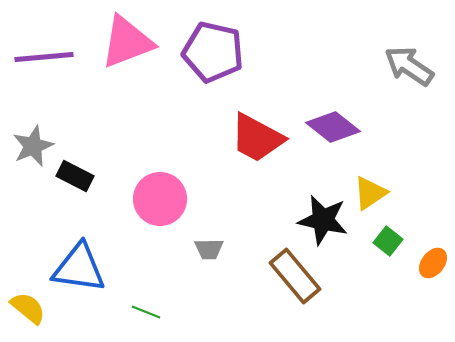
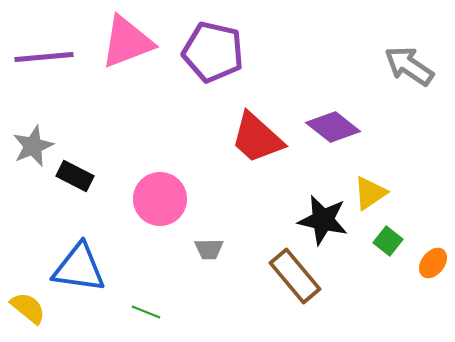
red trapezoid: rotated 14 degrees clockwise
